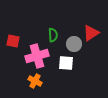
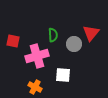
red triangle: rotated 18 degrees counterclockwise
white square: moved 3 px left, 12 px down
orange cross: moved 6 px down
